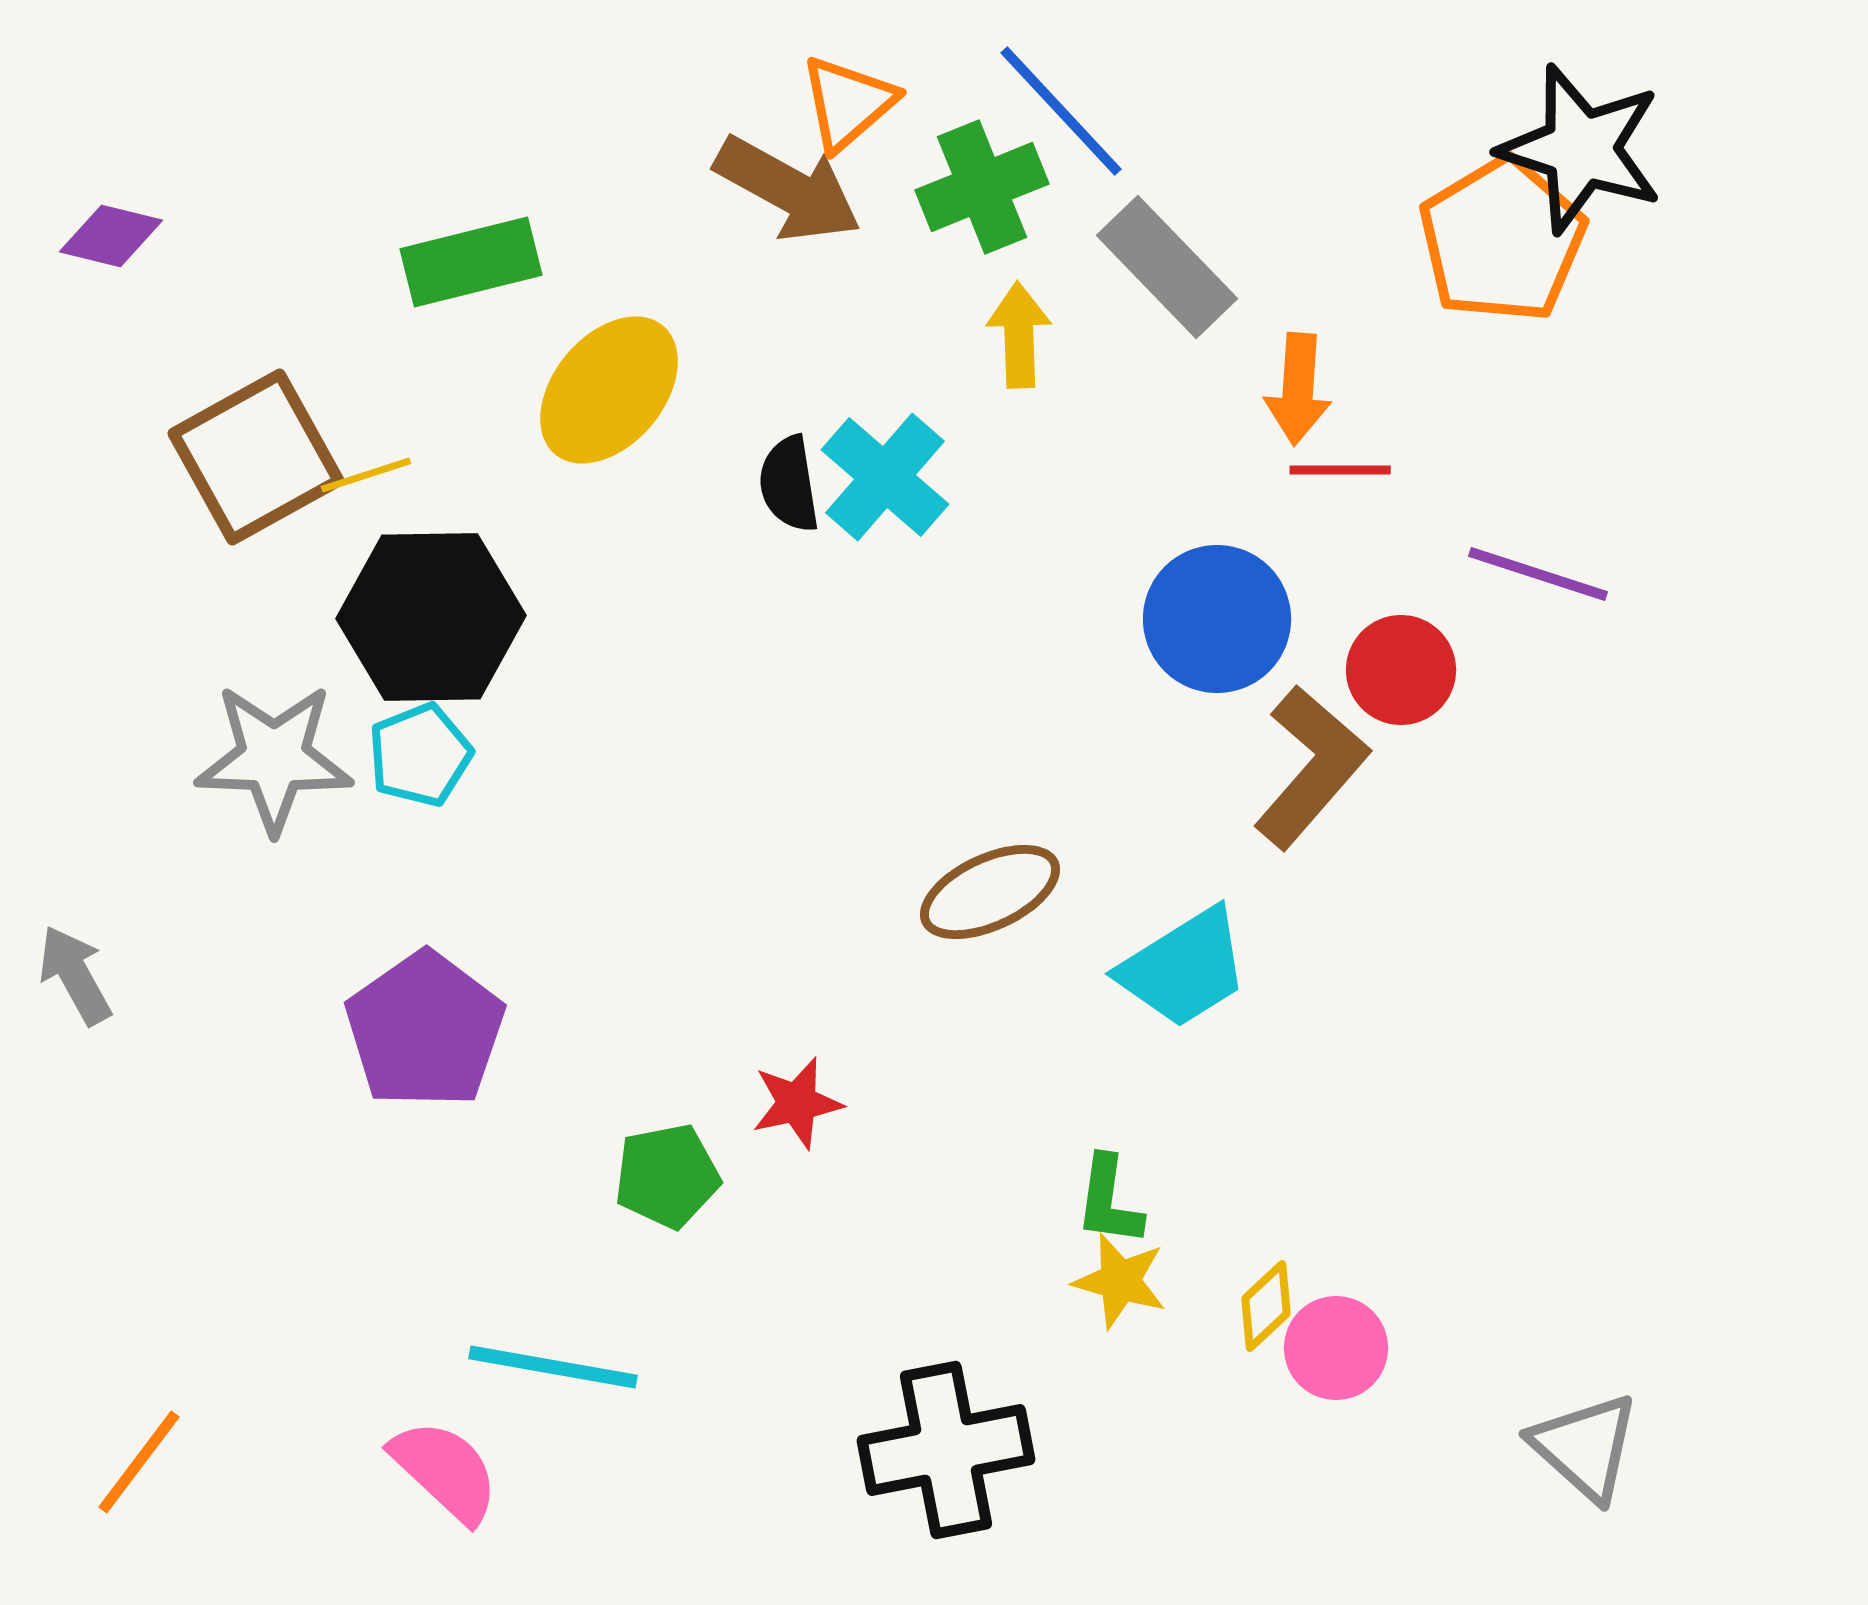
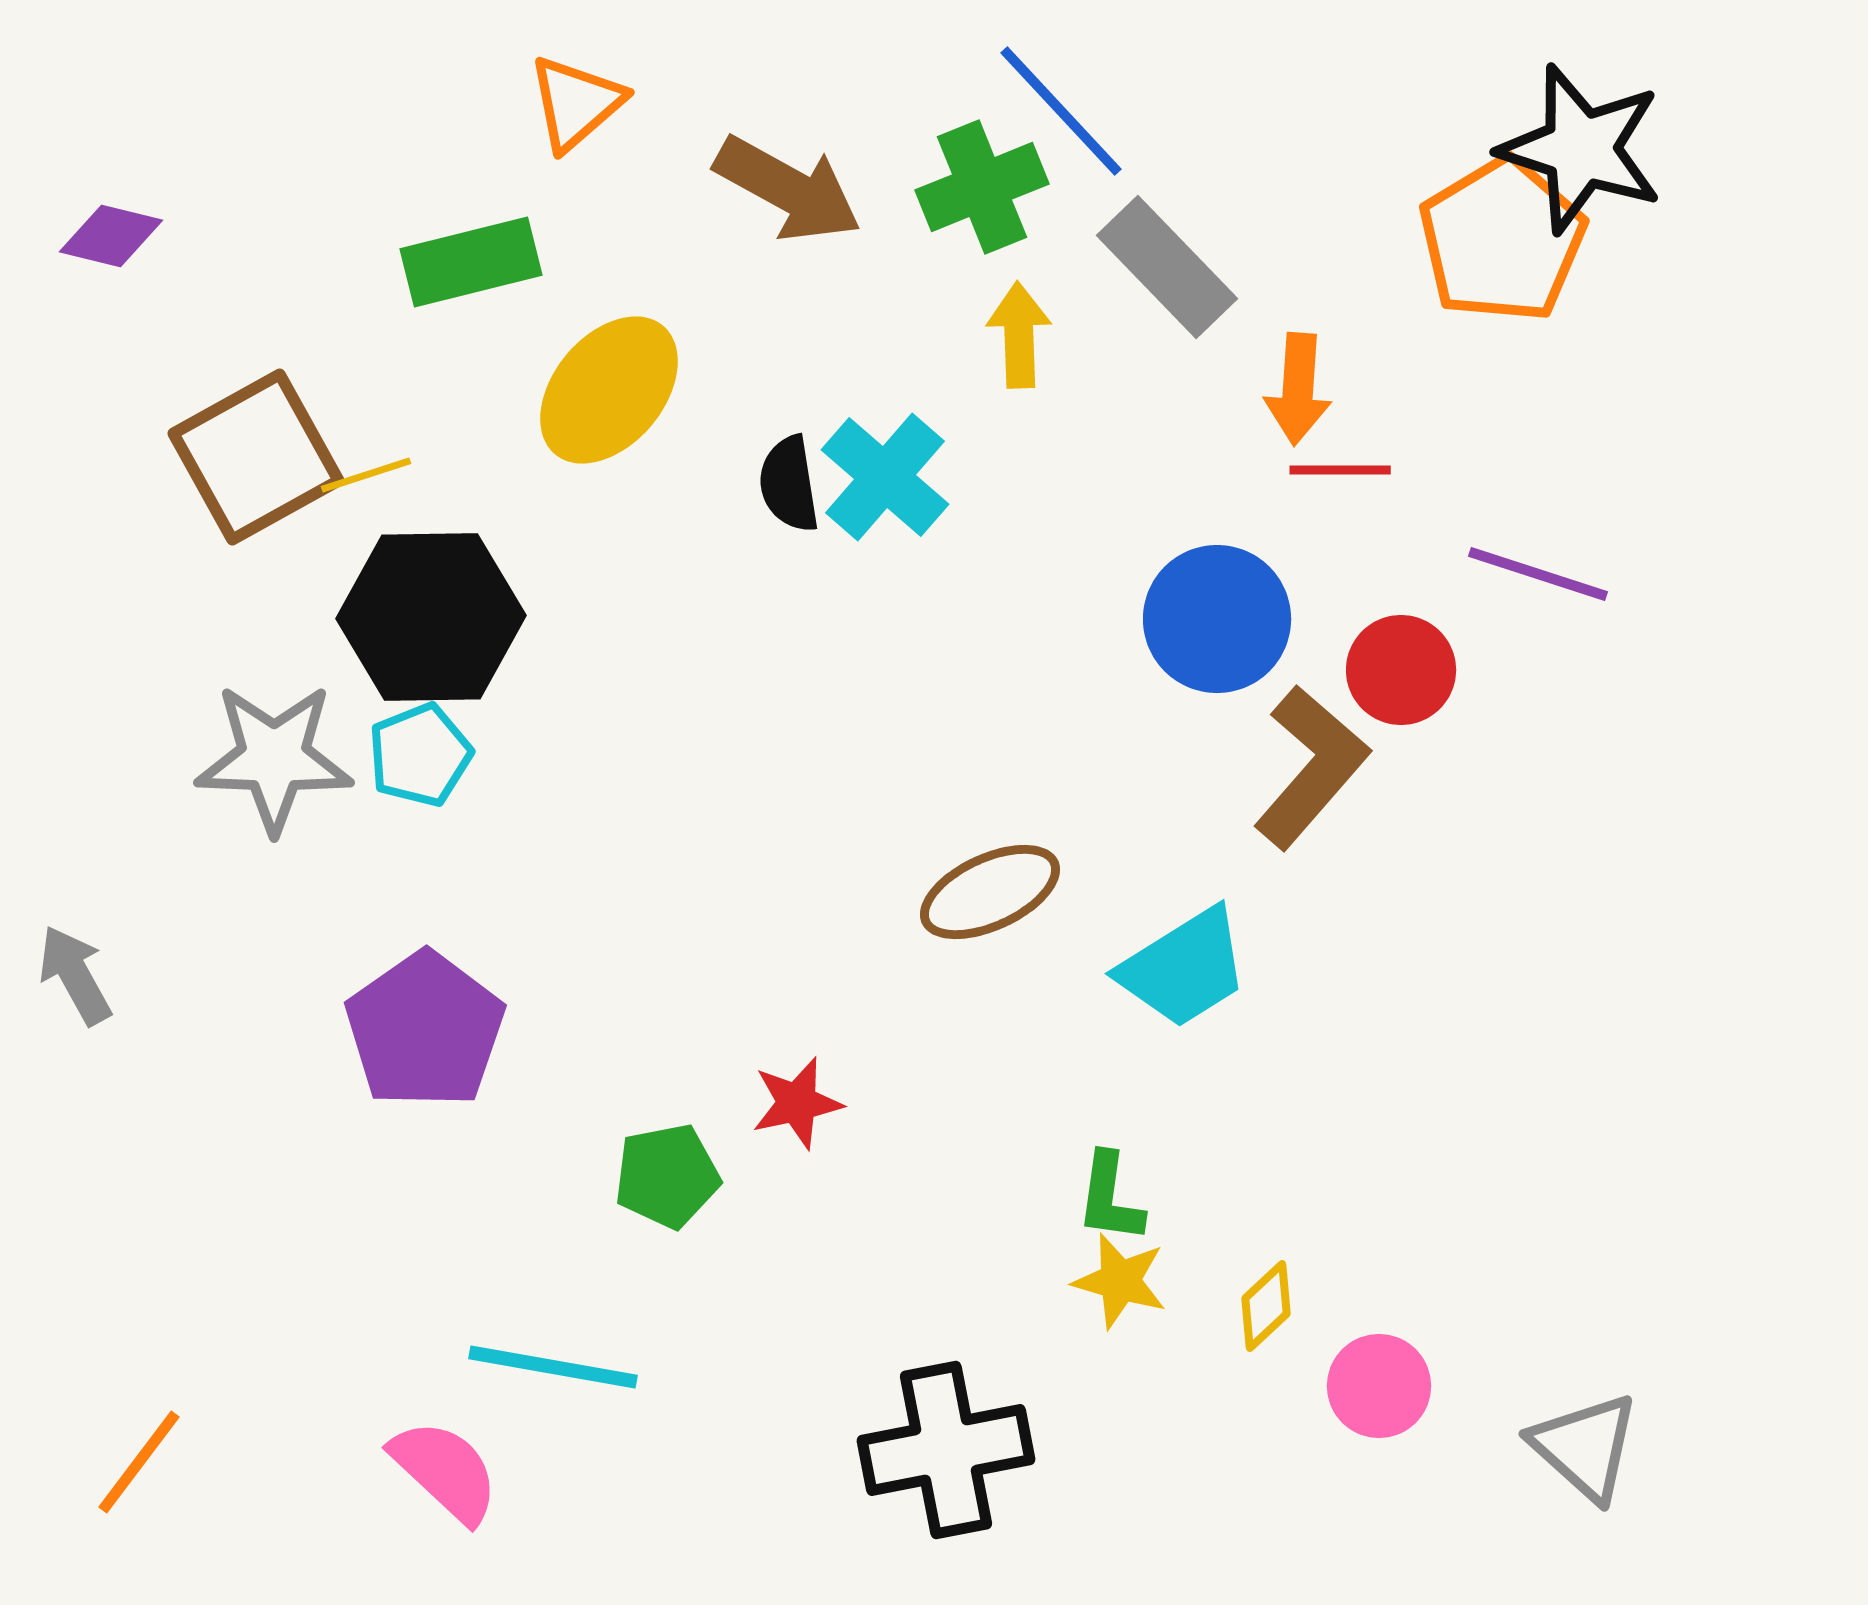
orange triangle: moved 272 px left
green L-shape: moved 1 px right, 3 px up
pink circle: moved 43 px right, 38 px down
